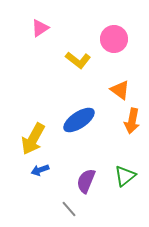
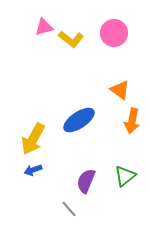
pink triangle: moved 4 px right, 1 px up; rotated 18 degrees clockwise
pink circle: moved 6 px up
yellow L-shape: moved 7 px left, 21 px up
blue arrow: moved 7 px left
